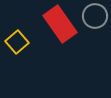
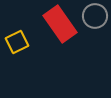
yellow square: rotated 15 degrees clockwise
